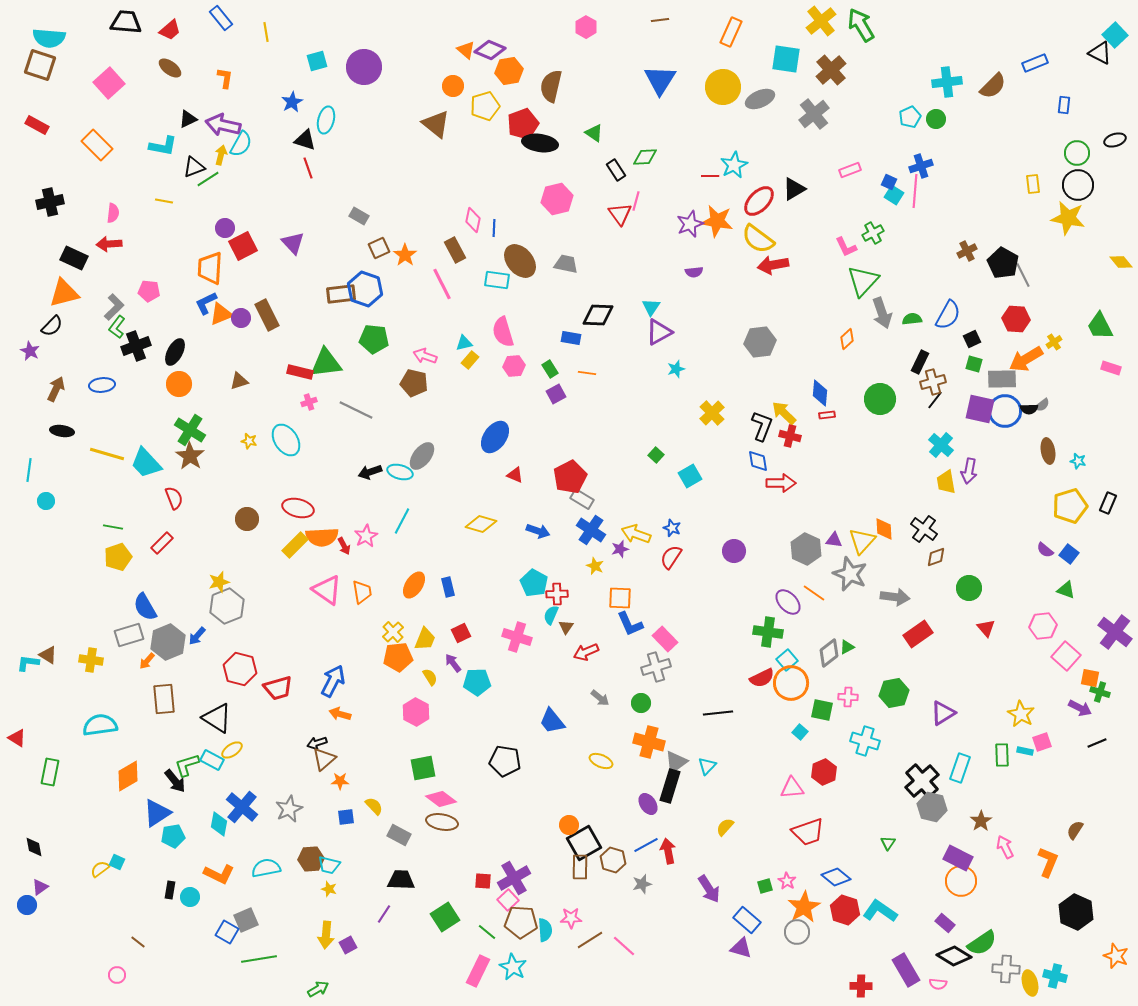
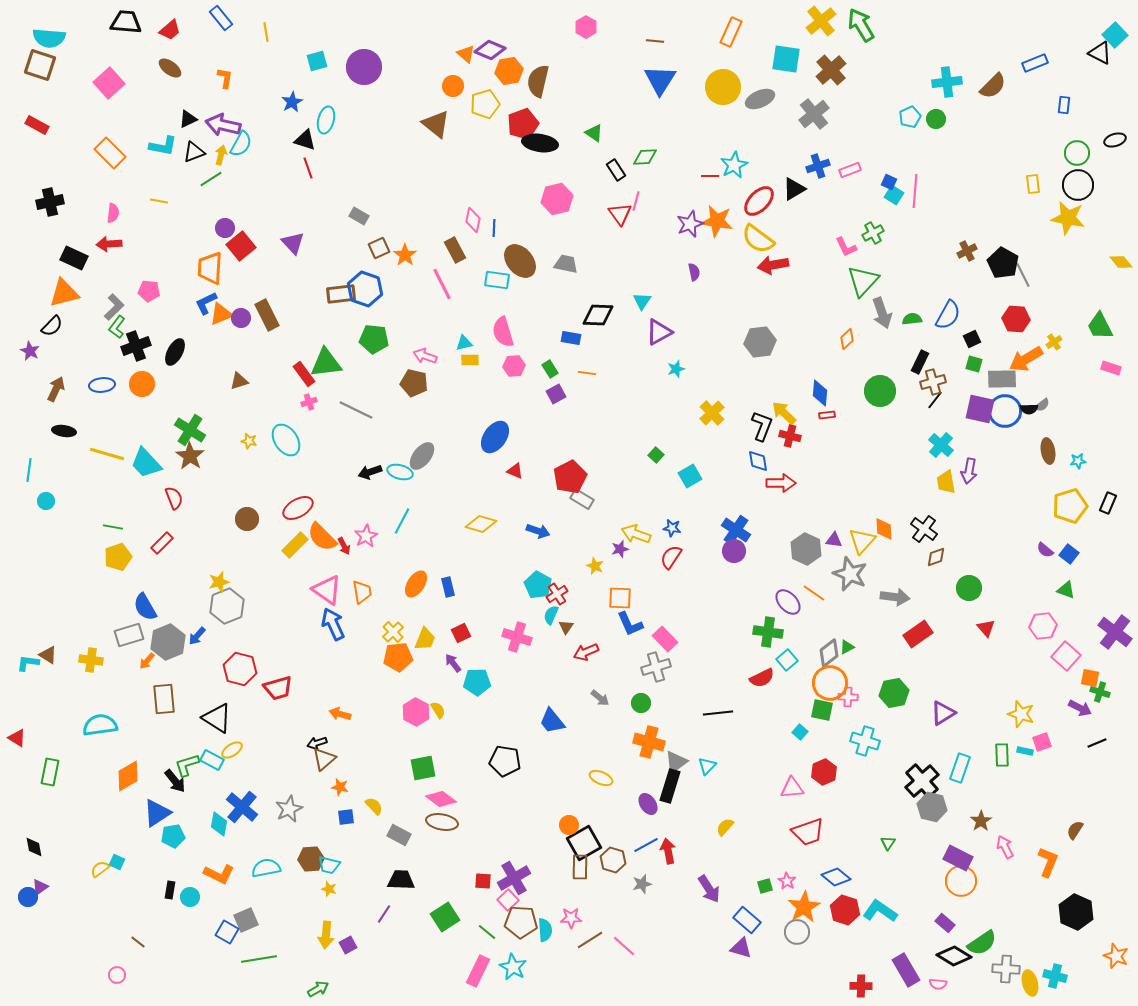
brown line at (660, 20): moved 5 px left, 21 px down; rotated 12 degrees clockwise
orange triangle at (466, 50): moved 4 px down
brown semicircle at (551, 86): moved 13 px left, 5 px up
yellow pentagon at (485, 106): moved 2 px up
orange rectangle at (97, 145): moved 13 px right, 8 px down
blue cross at (921, 166): moved 103 px left
black triangle at (194, 167): moved 15 px up
green line at (208, 179): moved 3 px right
yellow line at (164, 201): moved 5 px left
red square at (243, 246): moved 2 px left; rotated 12 degrees counterclockwise
purple semicircle at (694, 272): rotated 96 degrees counterclockwise
cyan triangle at (651, 307): moved 9 px left, 6 px up
yellow rectangle at (470, 360): rotated 48 degrees clockwise
red rectangle at (300, 372): moved 4 px right, 2 px down; rotated 40 degrees clockwise
orange circle at (179, 384): moved 37 px left
green circle at (880, 399): moved 8 px up
black ellipse at (62, 431): moved 2 px right
cyan star at (1078, 461): rotated 21 degrees counterclockwise
red triangle at (515, 475): moved 4 px up
red ellipse at (298, 508): rotated 44 degrees counterclockwise
blue star at (672, 528): rotated 12 degrees counterclockwise
blue cross at (591, 530): moved 145 px right
orange semicircle at (322, 537): rotated 48 degrees clockwise
cyan pentagon at (534, 583): moved 4 px right, 2 px down
orange ellipse at (414, 585): moved 2 px right, 1 px up
red cross at (557, 594): rotated 30 degrees counterclockwise
yellow semicircle at (430, 677): moved 8 px right, 33 px down
blue arrow at (333, 681): moved 57 px up; rotated 52 degrees counterclockwise
orange circle at (791, 683): moved 39 px right
yellow star at (1021, 714): rotated 12 degrees counterclockwise
yellow ellipse at (601, 761): moved 17 px down
orange star at (340, 781): moved 6 px down; rotated 12 degrees clockwise
blue circle at (27, 905): moved 1 px right, 8 px up
